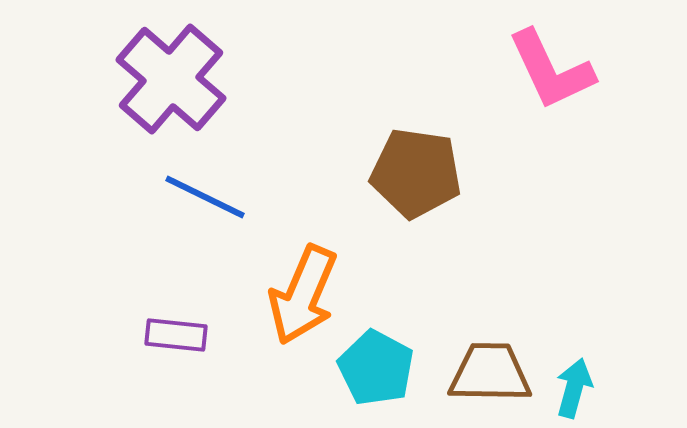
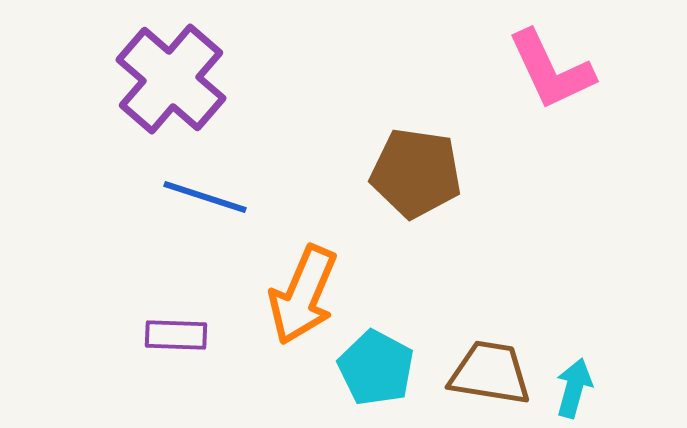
blue line: rotated 8 degrees counterclockwise
purple rectangle: rotated 4 degrees counterclockwise
brown trapezoid: rotated 8 degrees clockwise
